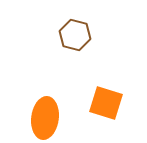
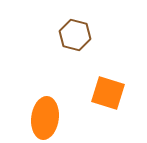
orange square: moved 2 px right, 10 px up
